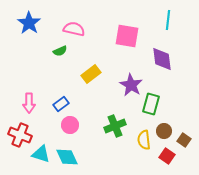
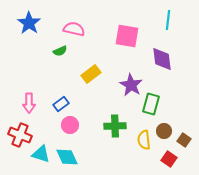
green cross: rotated 20 degrees clockwise
red square: moved 2 px right, 3 px down
